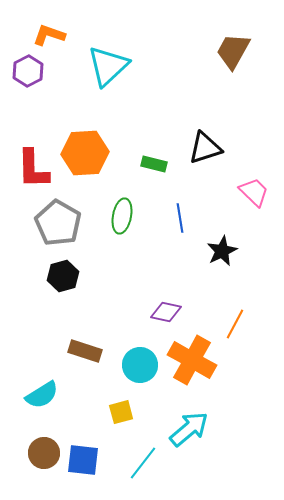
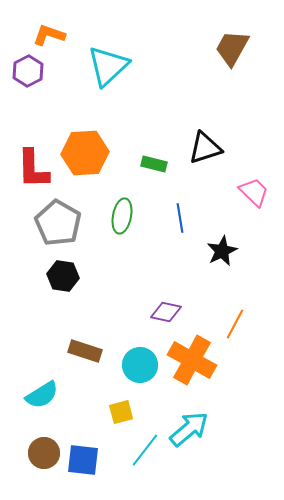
brown trapezoid: moved 1 px left, 3 px up
black hexagon: rotated 24 degrees clockwise
cyan line: moved 2 px right, 13 px up
